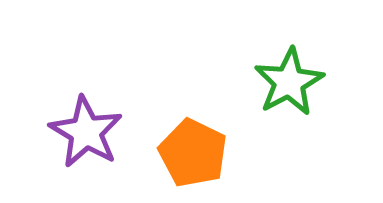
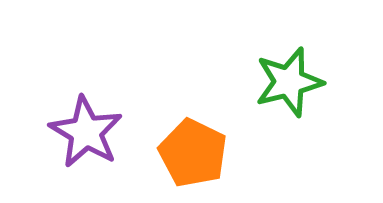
green star: rotated 14 degrees clockwise
